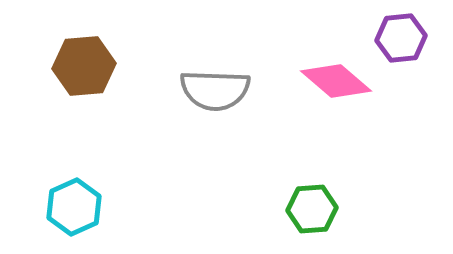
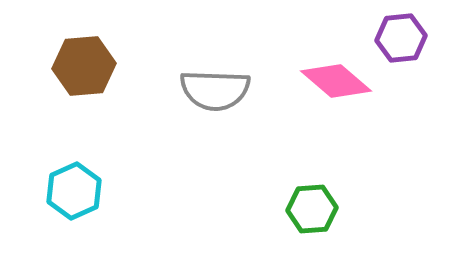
cyan hexagon: moved 16 px up
